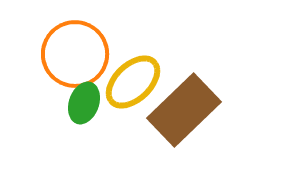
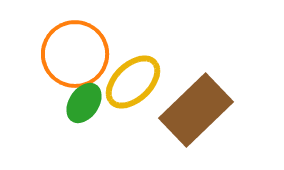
green ellipse: rotated 15 degrees clockwise
brown rectangle: moved 12 px right
